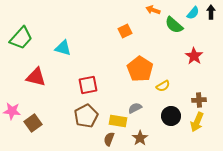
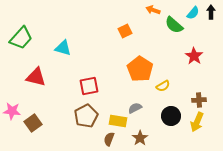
red square: moved 1 px right, 1 px down
